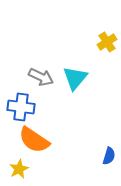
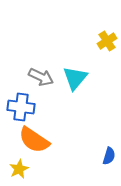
yellow cross: moved 1 px up
